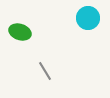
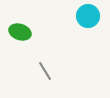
cyan circle: moved 2 px up
